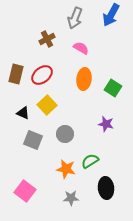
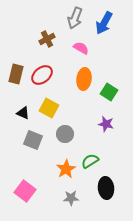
blue arrow: moved 7 px left, 8 px down
green square: moved 4 px left, 4 px down
yellow square: moved 2 px right, 3 px down; rotated 18 degrees counterclockwise
orange star: rotated 30 degrees clockwise
